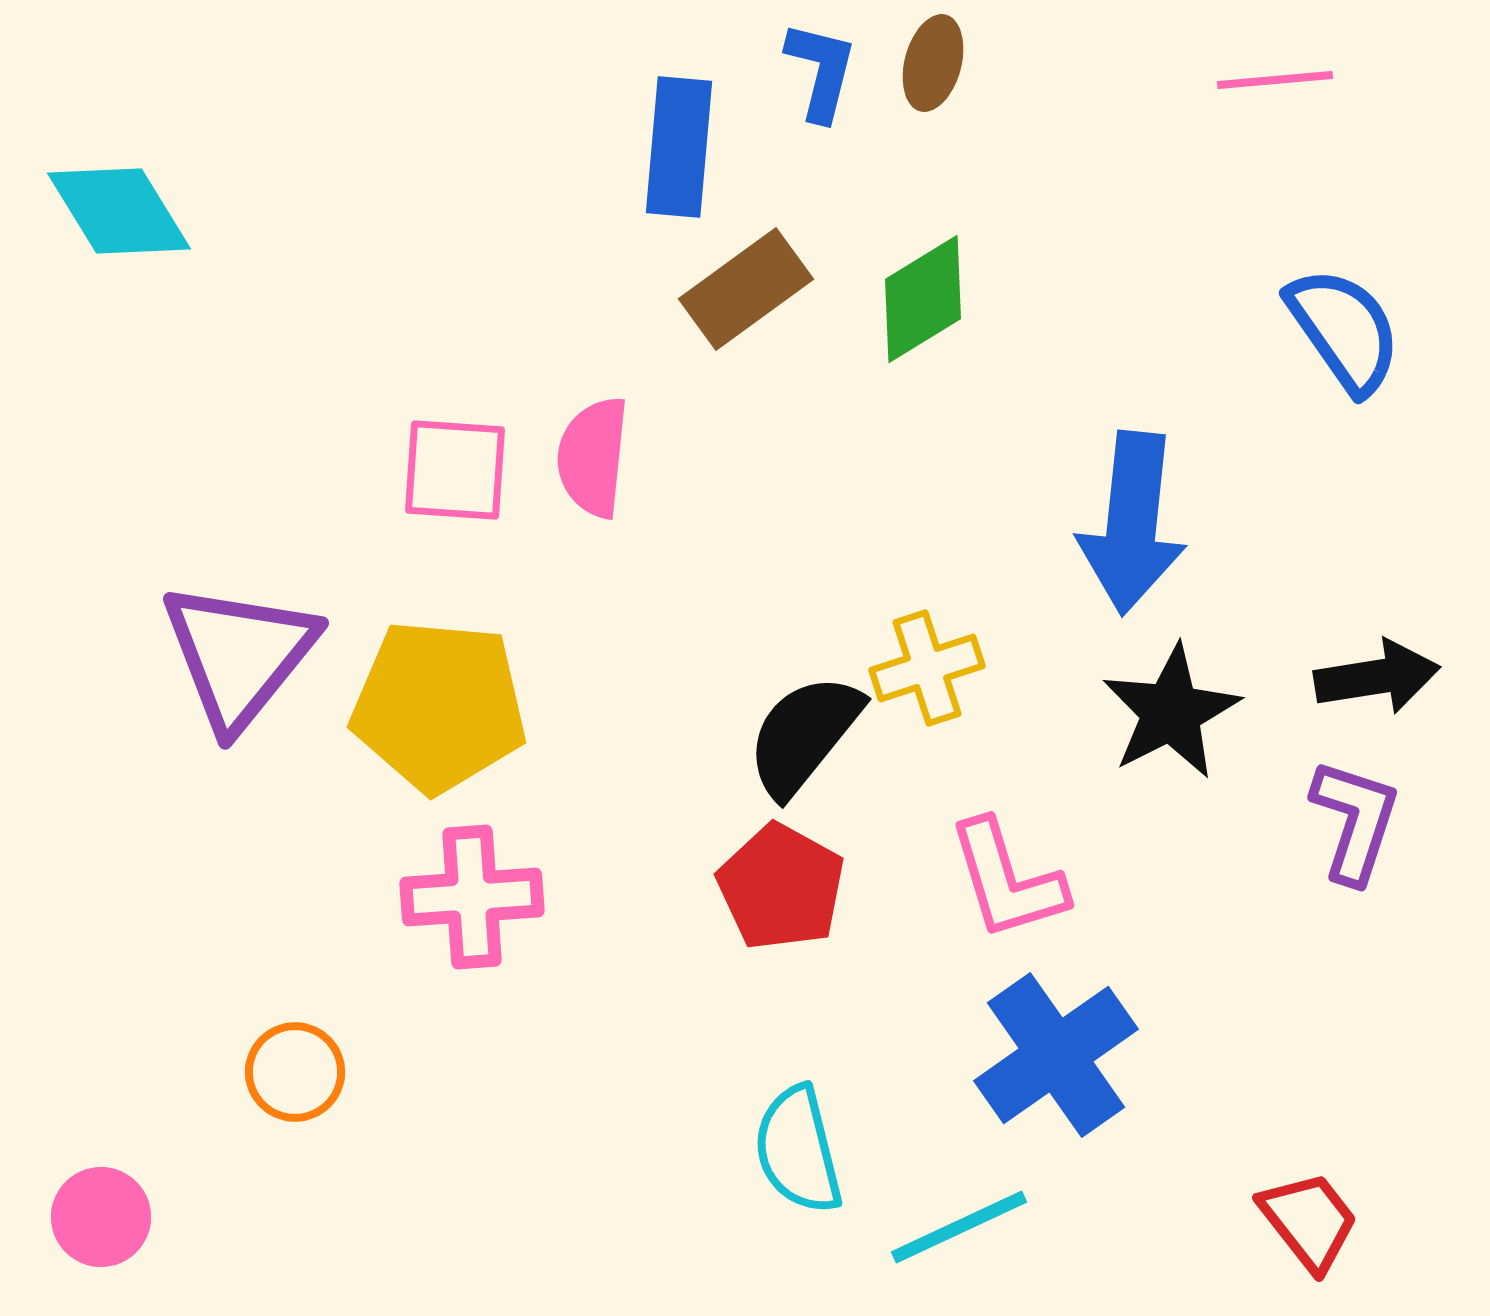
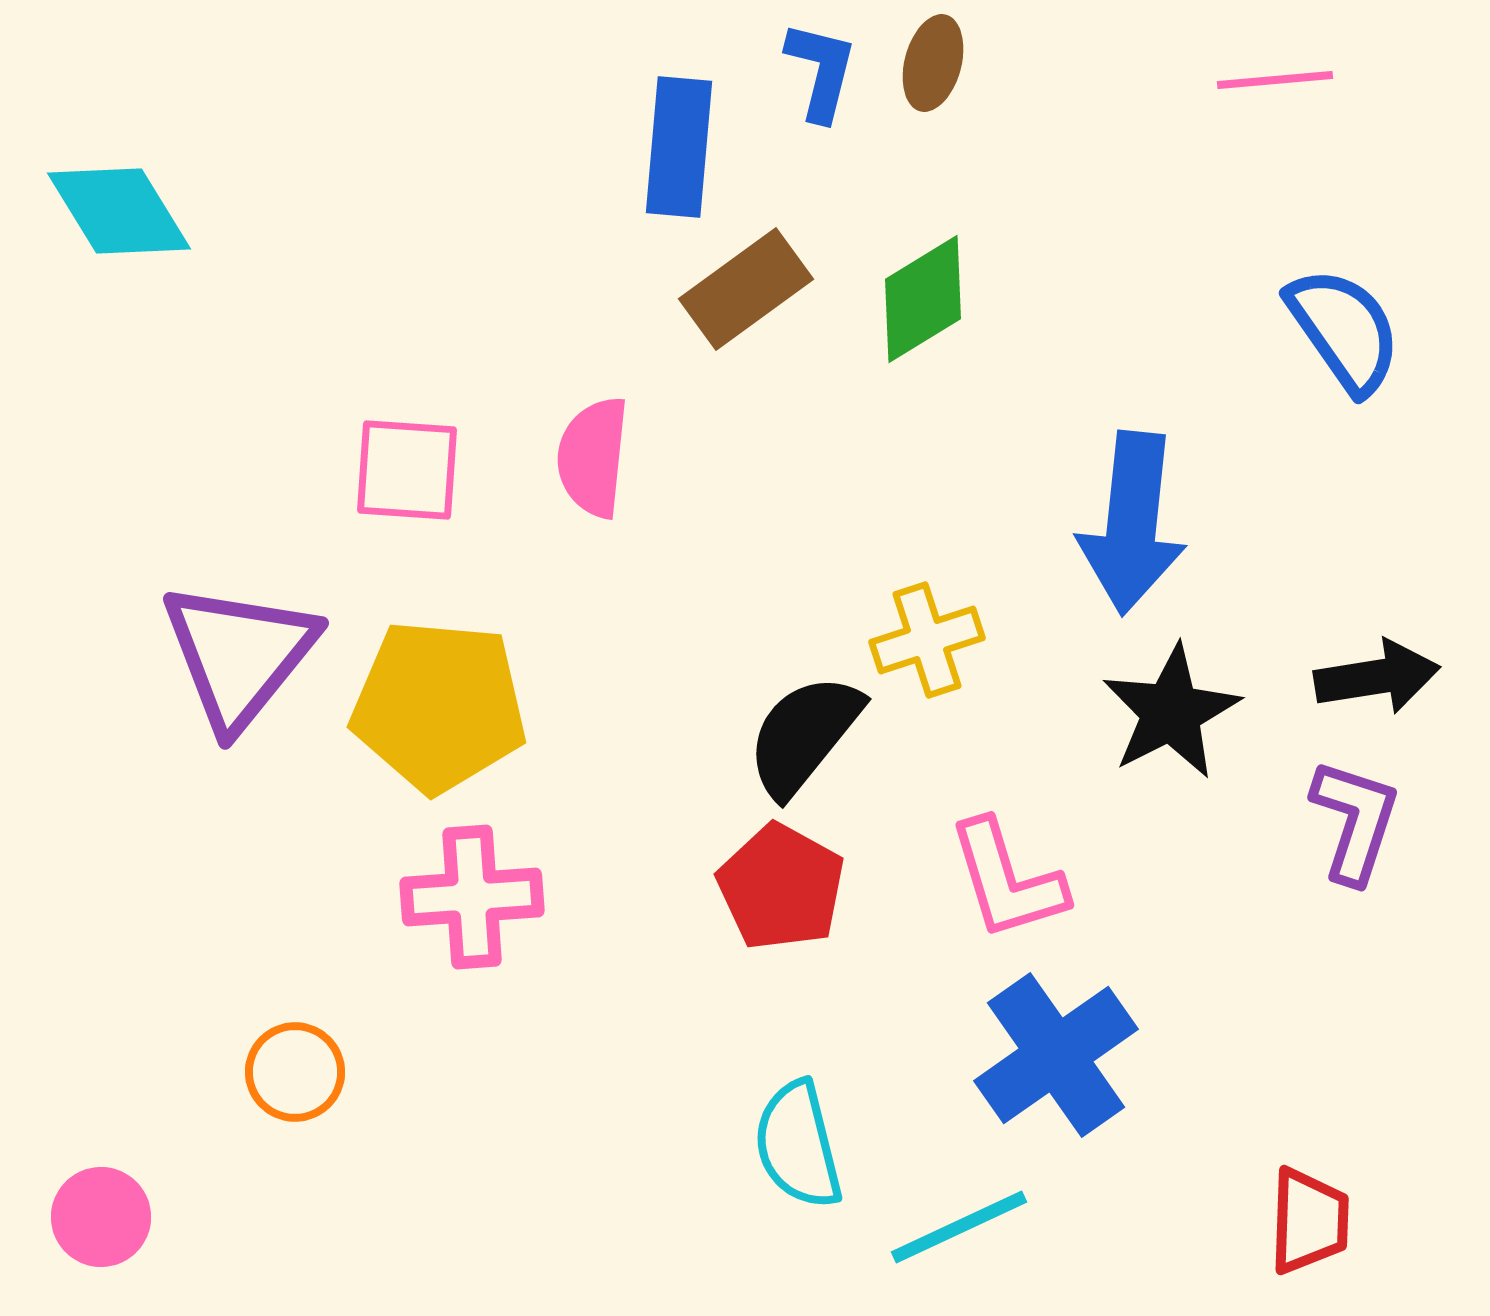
pink square: moved 48 px left
yellow cross: moved 28 px up
cyan semicircle: moved 5 px up
red trapezoid: rotated 40 degrees clockwise
